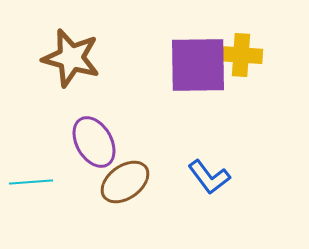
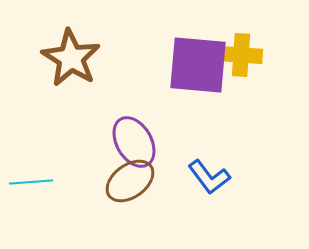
brown star: rotated 16 degrees clockwise
purple square: rotated 6 degrees clockwise
purple ellipse: moved 40 px right
brown ellipse: moved 5 px right, 1 px up
